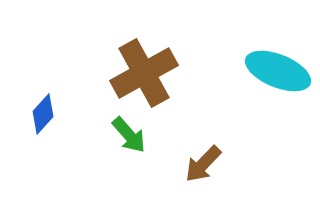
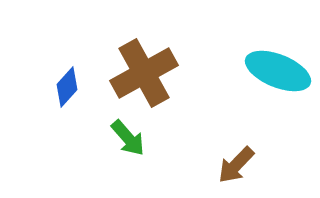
blue diamond: moved 24 px right, 27 px up
green arrow: moved 1 px left, 3 px down
brown arrow: moved 33 px right, 1 px down
